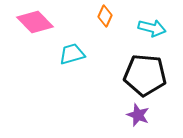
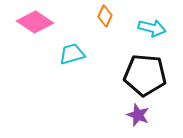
pink diamond: rotated 12 degrees counterclockwise
